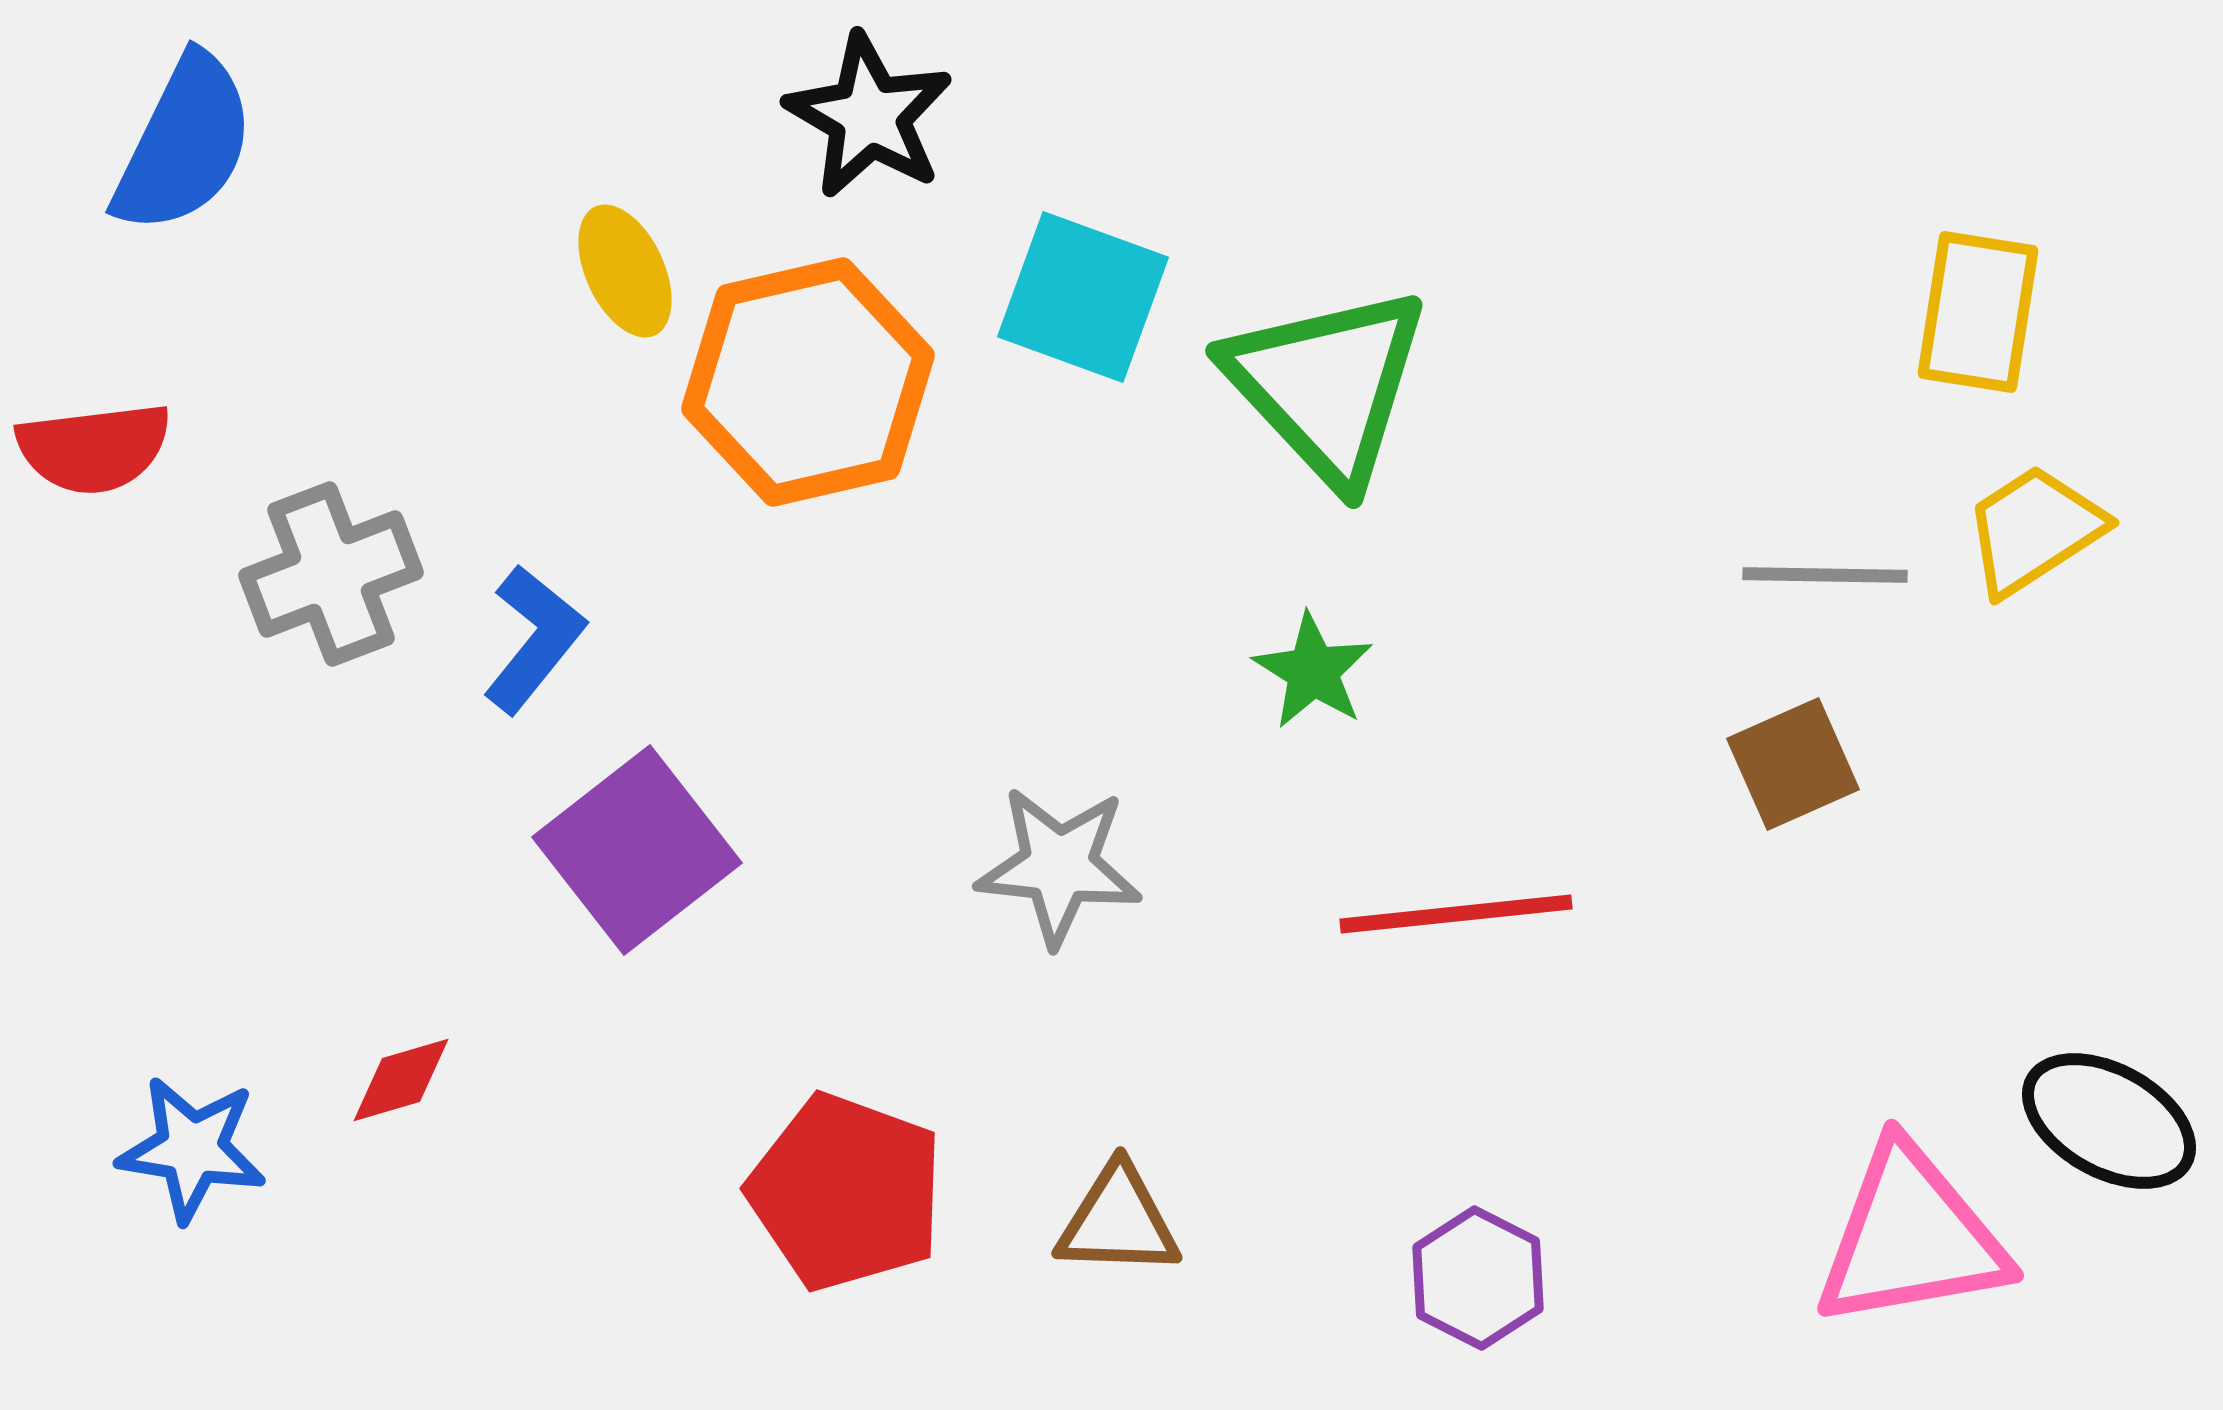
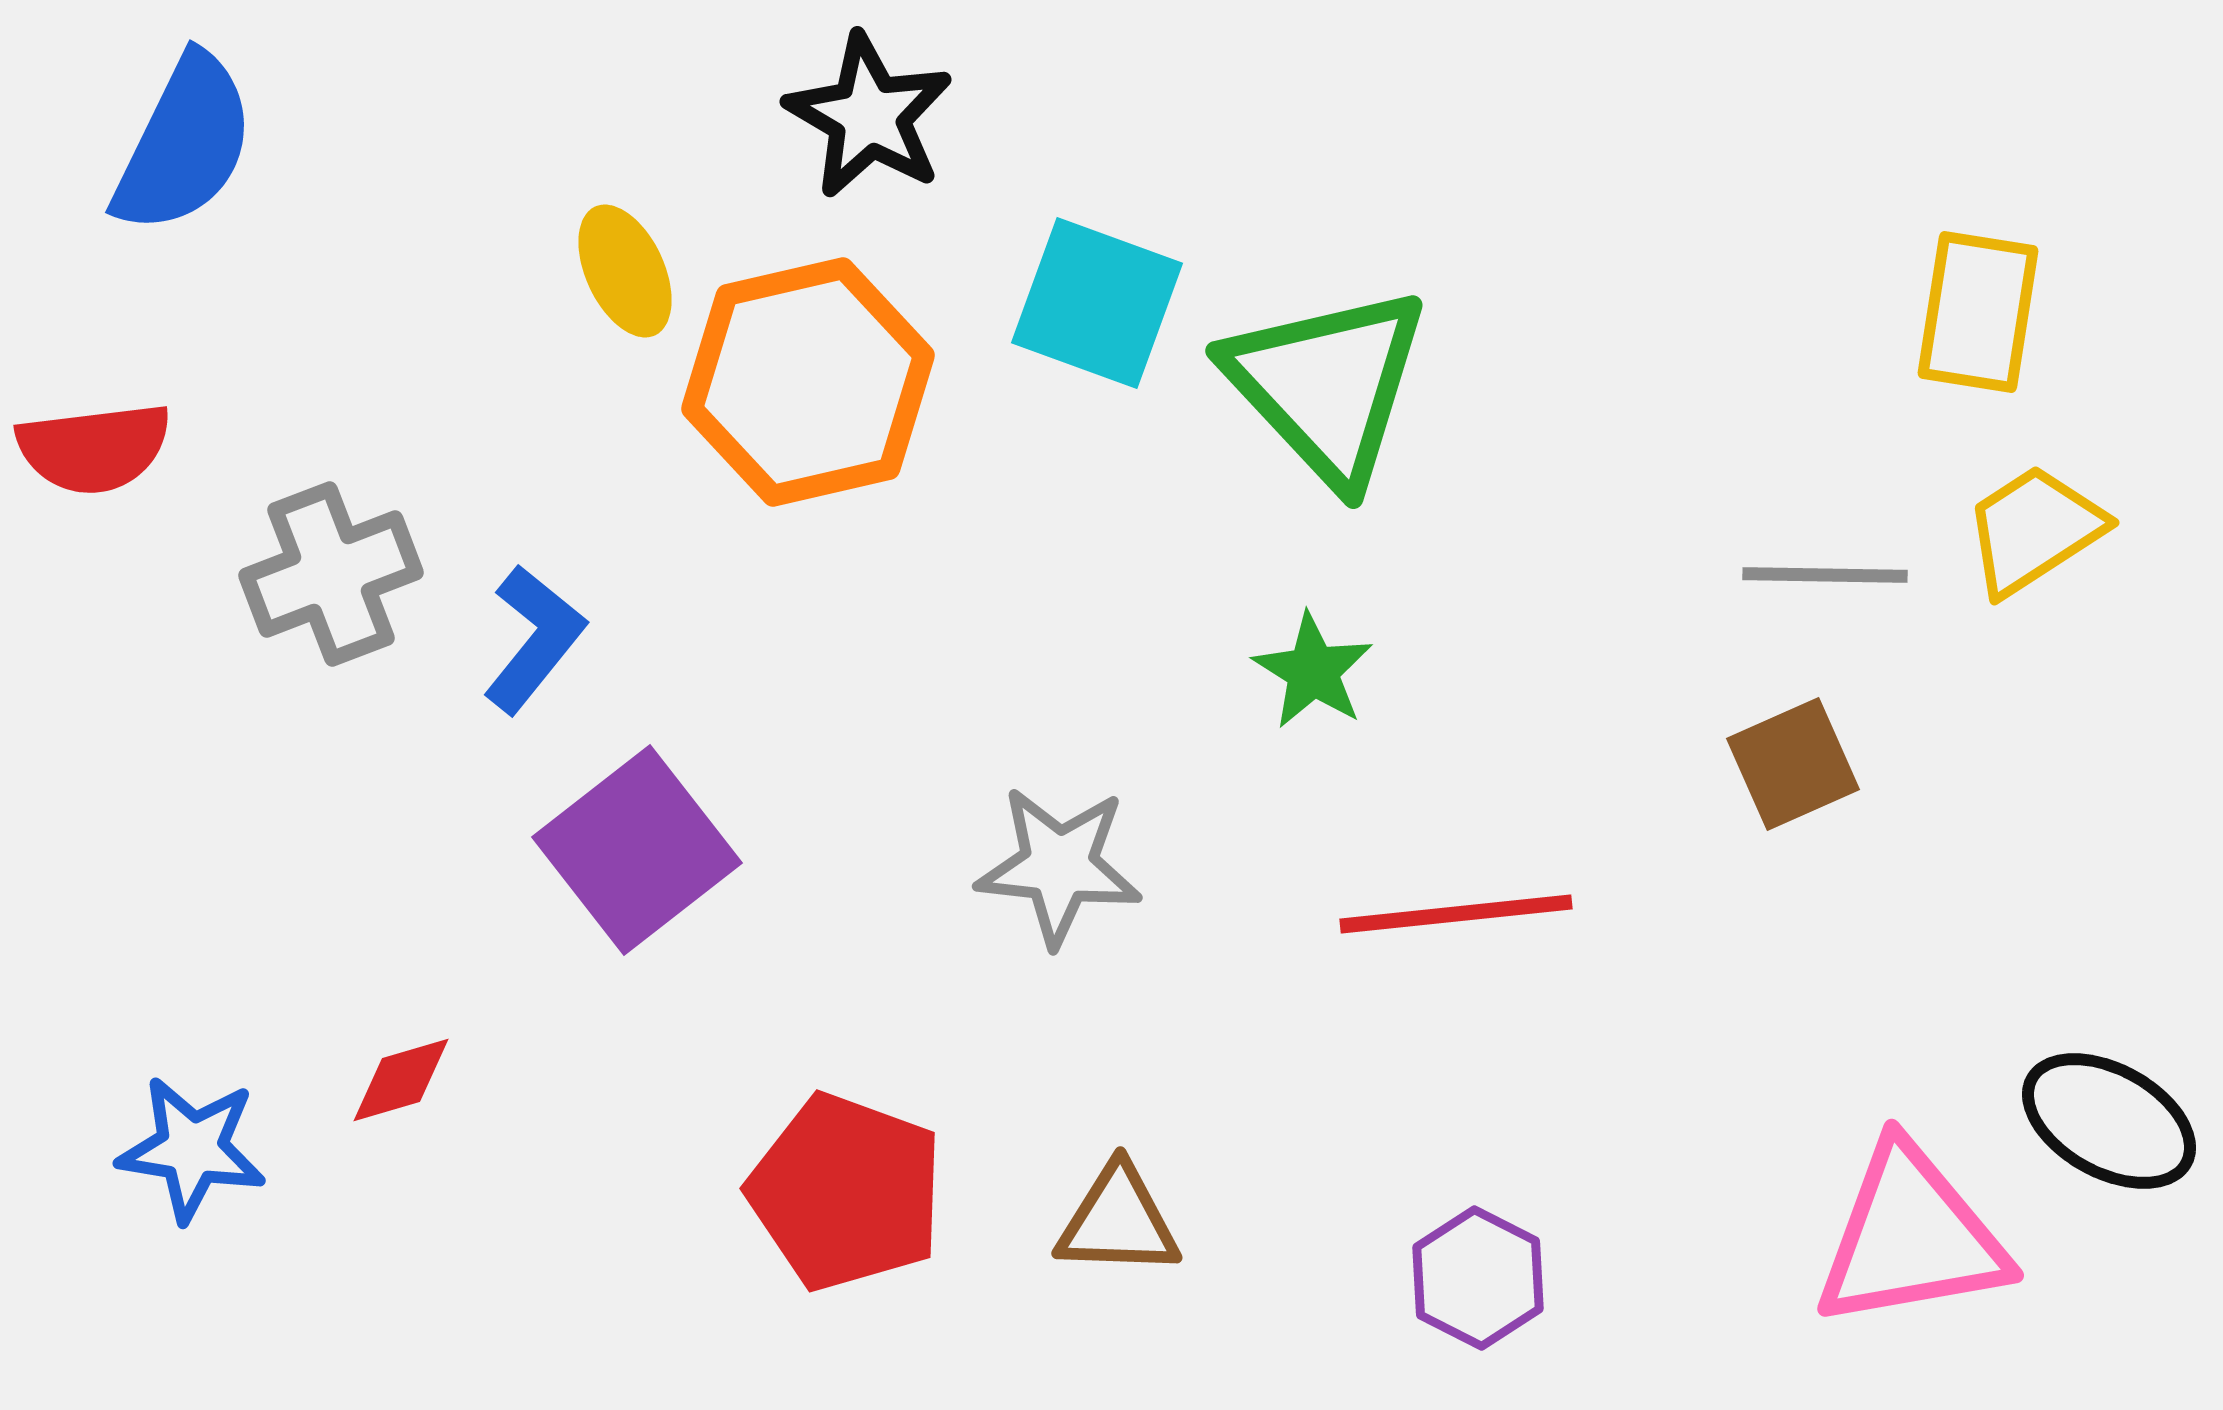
cyan square: moved 14 px right, 6 px down
